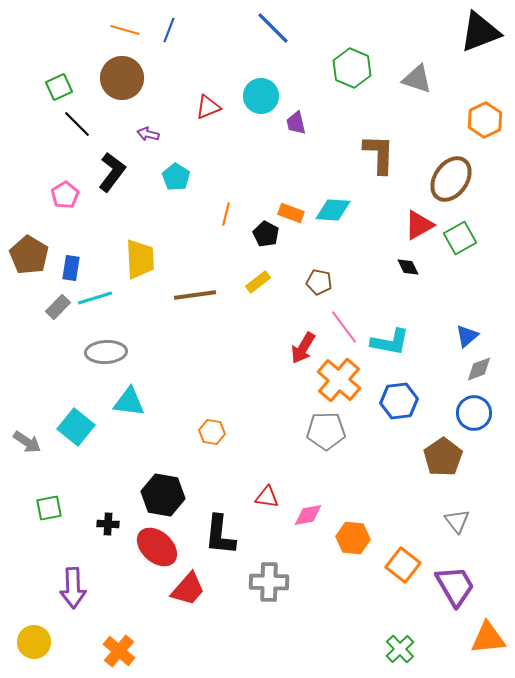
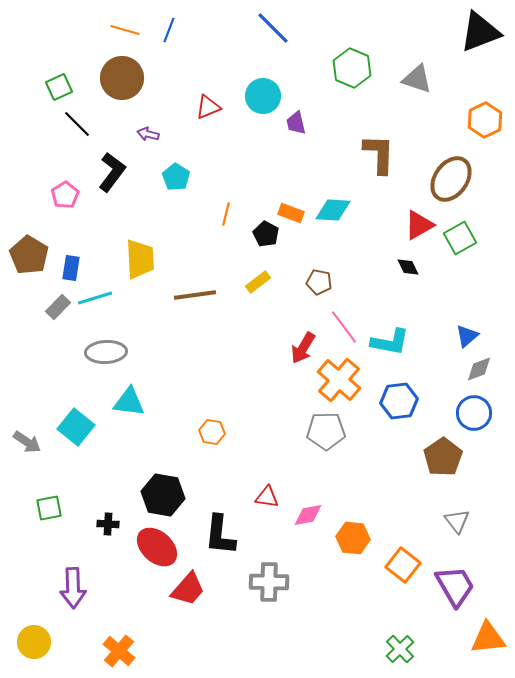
cyan circle at (261, 96): moved 2 px right
